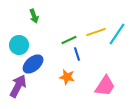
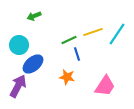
green arrow: rotated 88 degrees clockwise
yellow line: moved 3 px left
